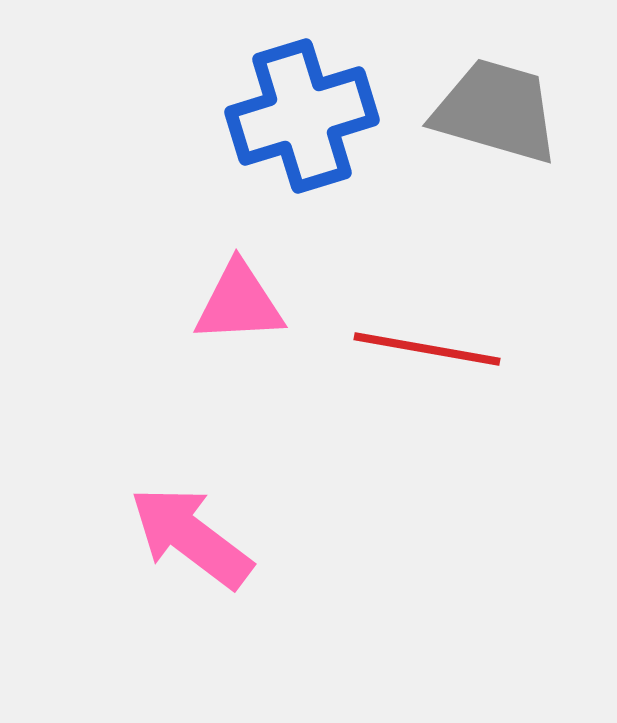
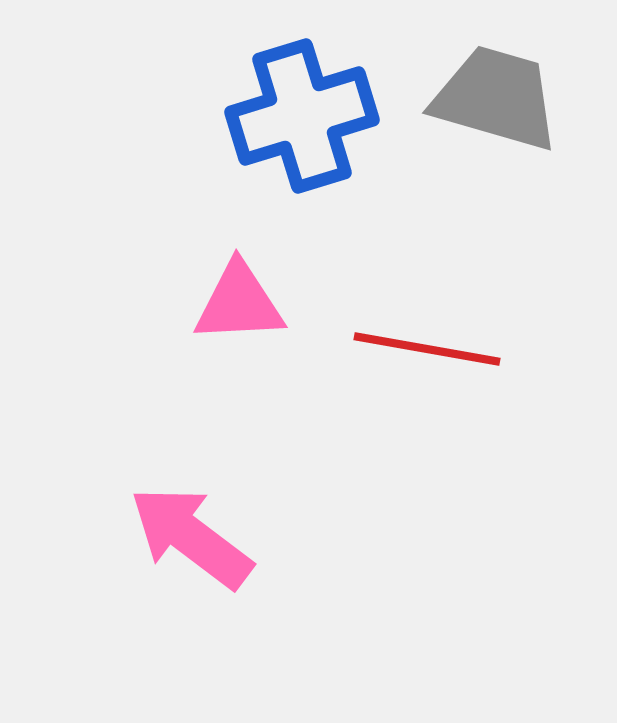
gray trapezoid: moved 13 px up
